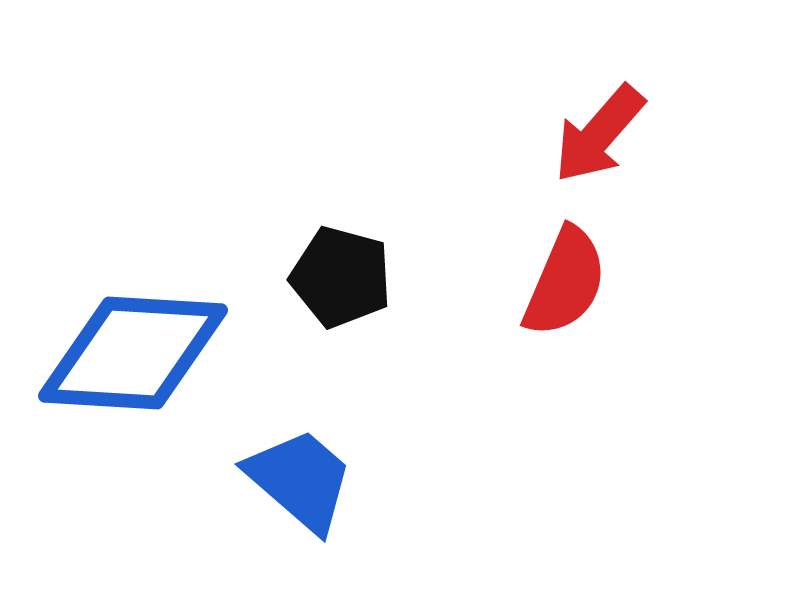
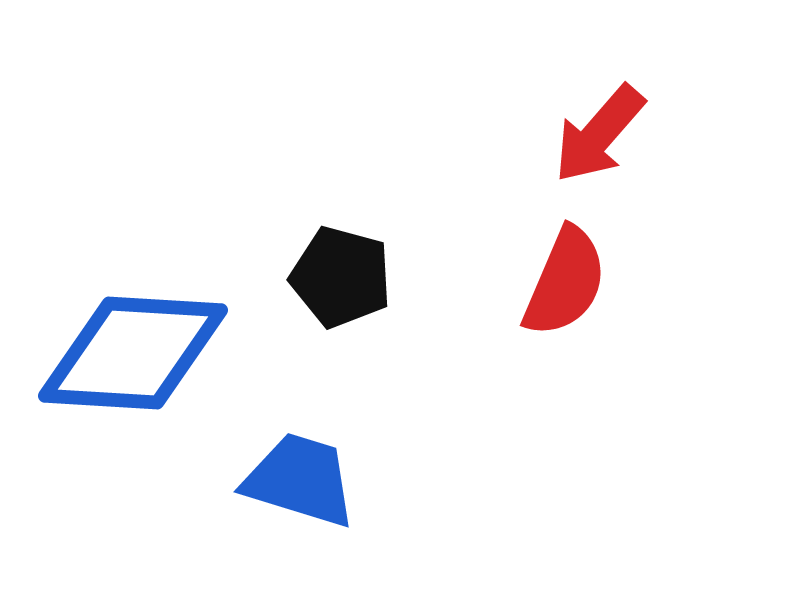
blue trapezoid: rotated 24 degrees counterclockwise
